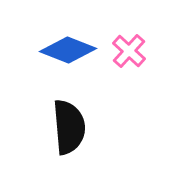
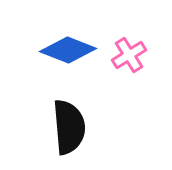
pink cross: moved 4 px down; rotated 16 degrees clockwise
